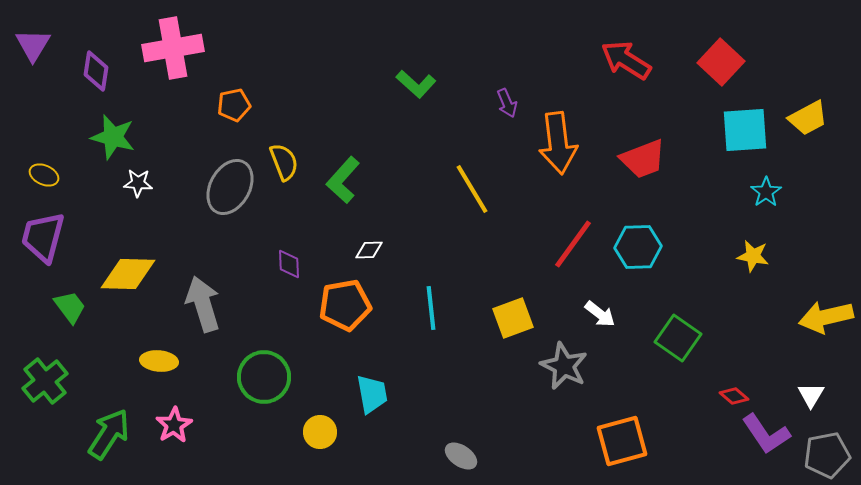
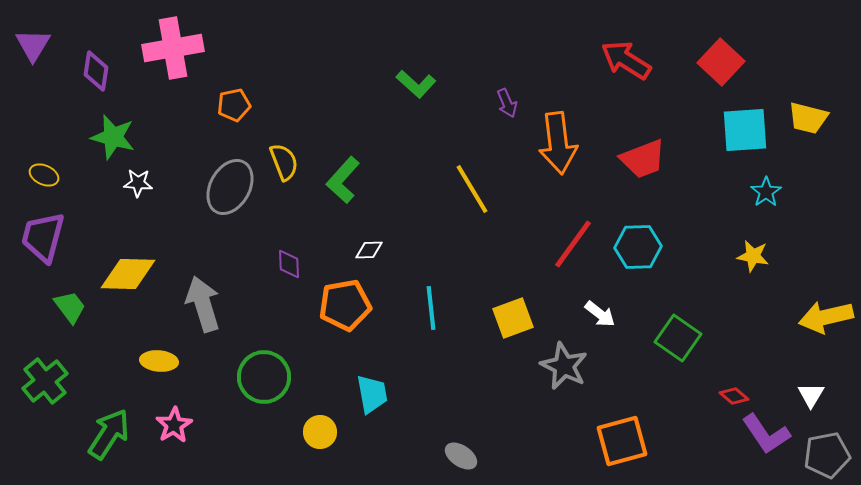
yellow trapezoid at (808, 118): rotated 42 degrees clockwise
